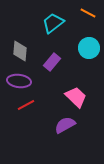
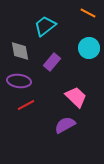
cyan trapezoid: moved 8 px left, 3 px down
gray diamond: rotated 15 degrees counterclockwise
